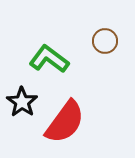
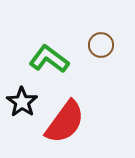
brown circle: moved 4 px left, 4 px down
